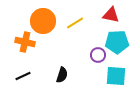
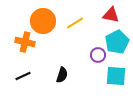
cyan pentagon: rotated 25 degrees counterclockwise
